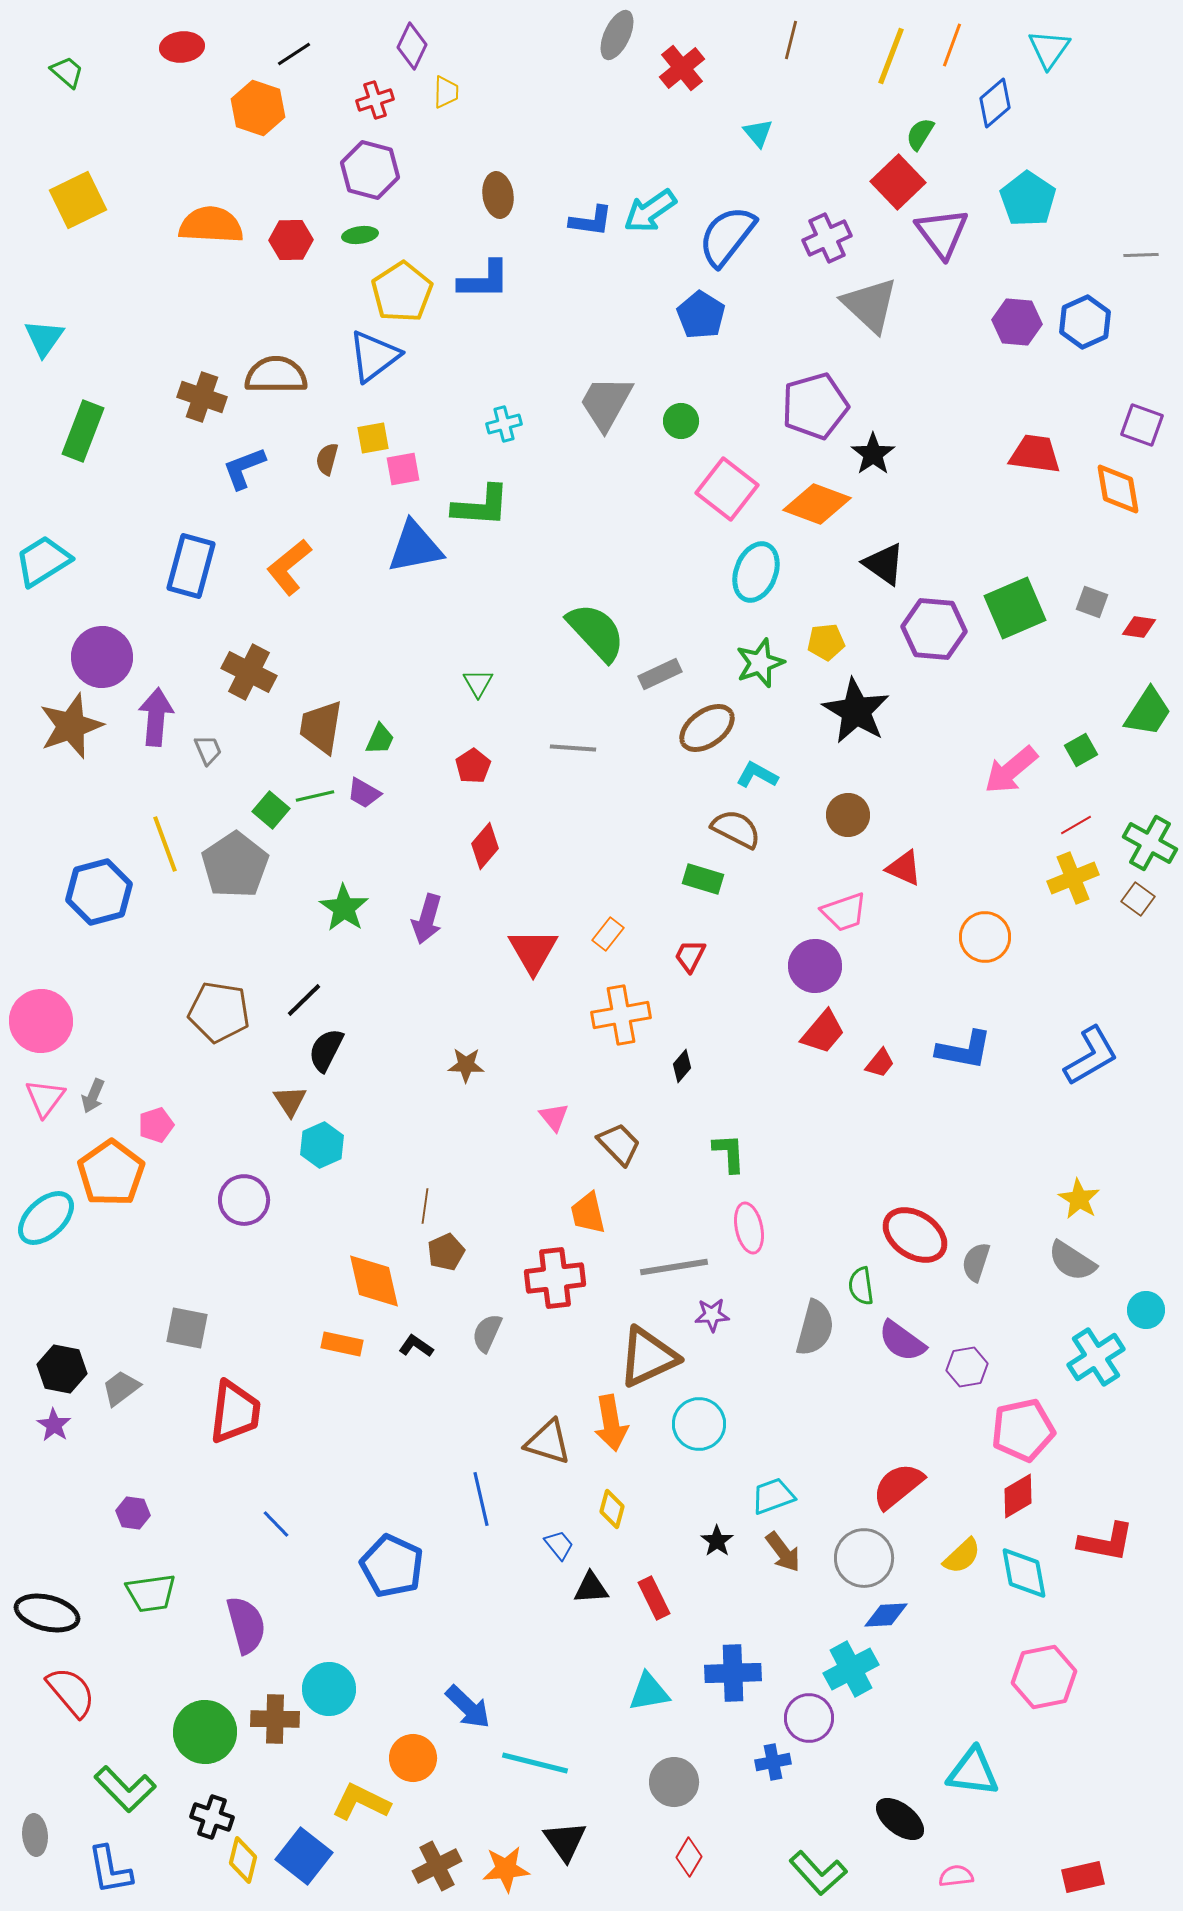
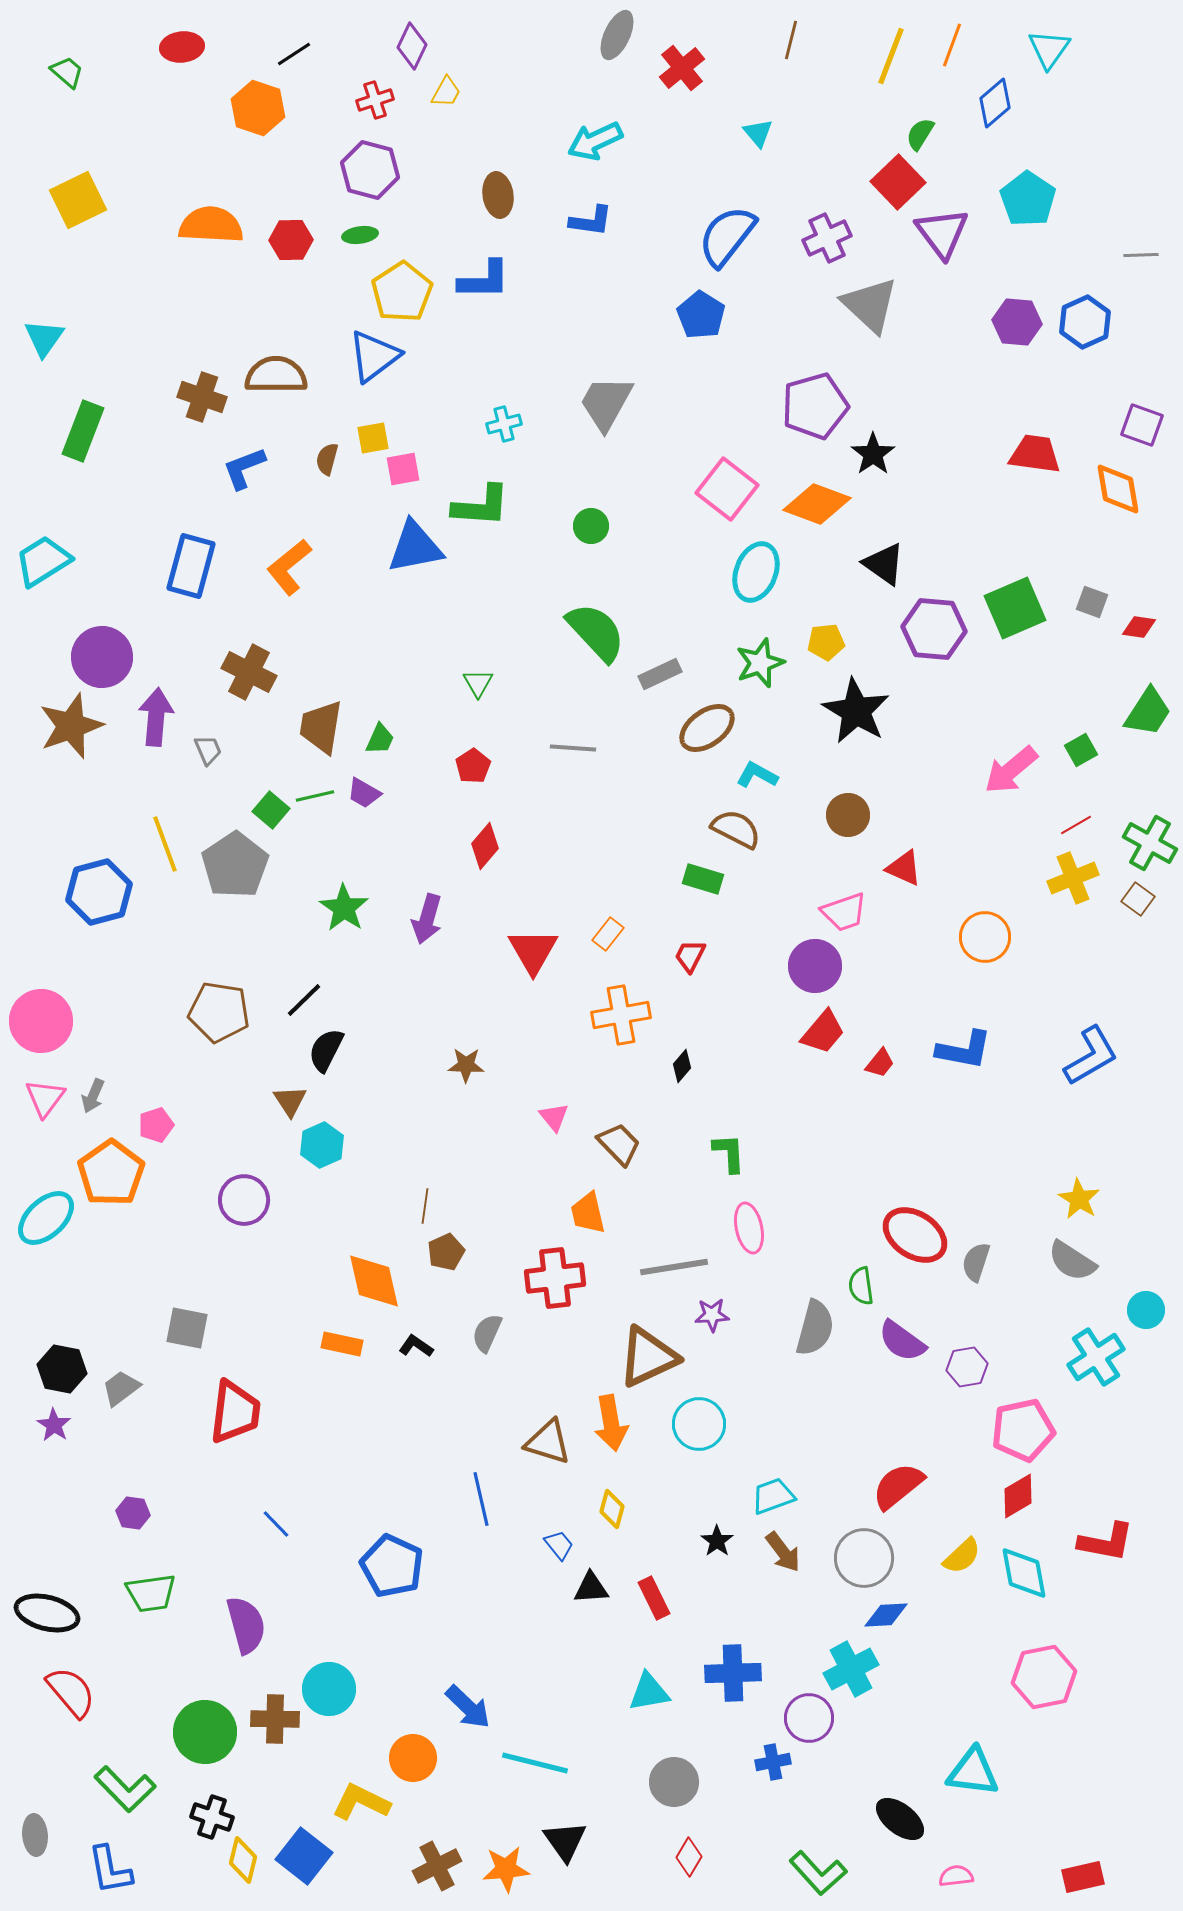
yellow trapezoid at (446, 92): rotated 28 degrees clockwise
cyan arrow at (650, 211): moved 55 px left, 70 px up; rotated 10 degrees clockwise
green circle at (681, 421): moved 90 px left, 105 px down
